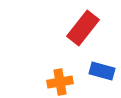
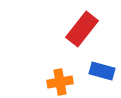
red rectangle: moved 1 px left, 1 px down
